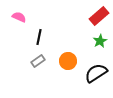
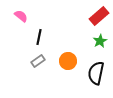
pink semicircle: moved 2 px right, 1 px up; rotated 16 degrees clockwise
black semicircle: rotated 45 degrees counterclockwise
